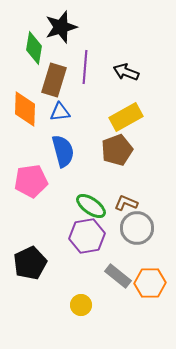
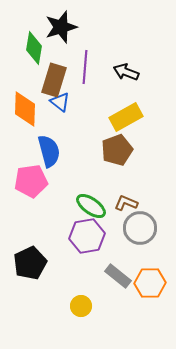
blue triangle: moved 10 px up; rotated 45 degrees clockwise
blue semicircle: moved 14 px left
gray circle: moved 3 px right
yellow circle: moved 1 px down
